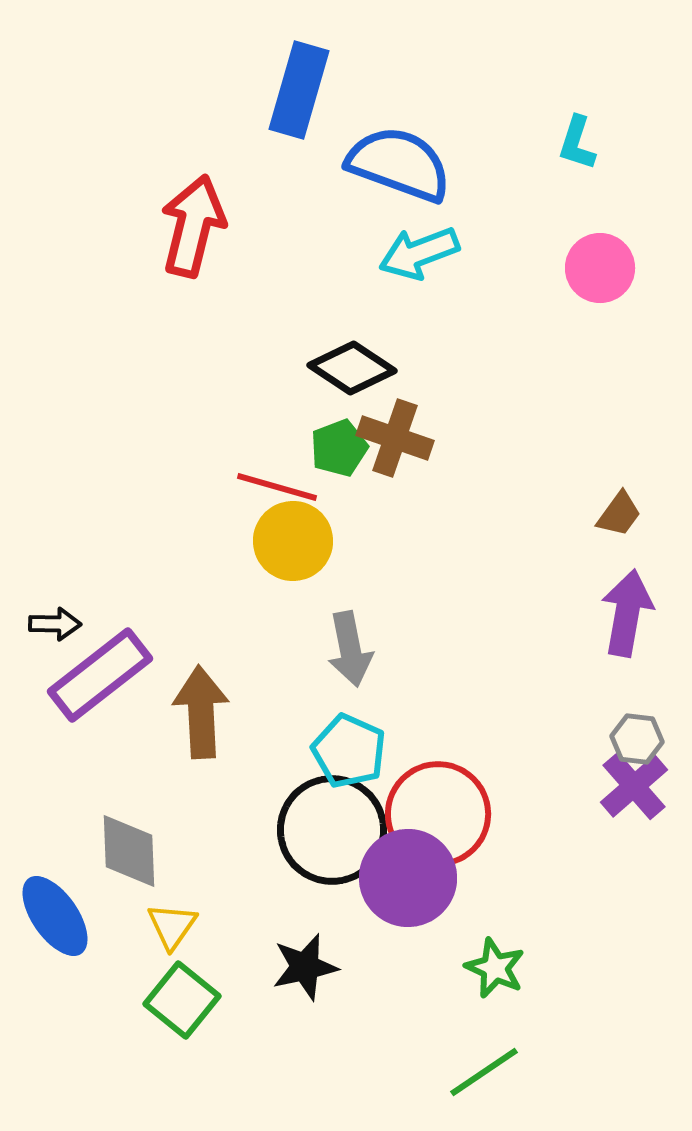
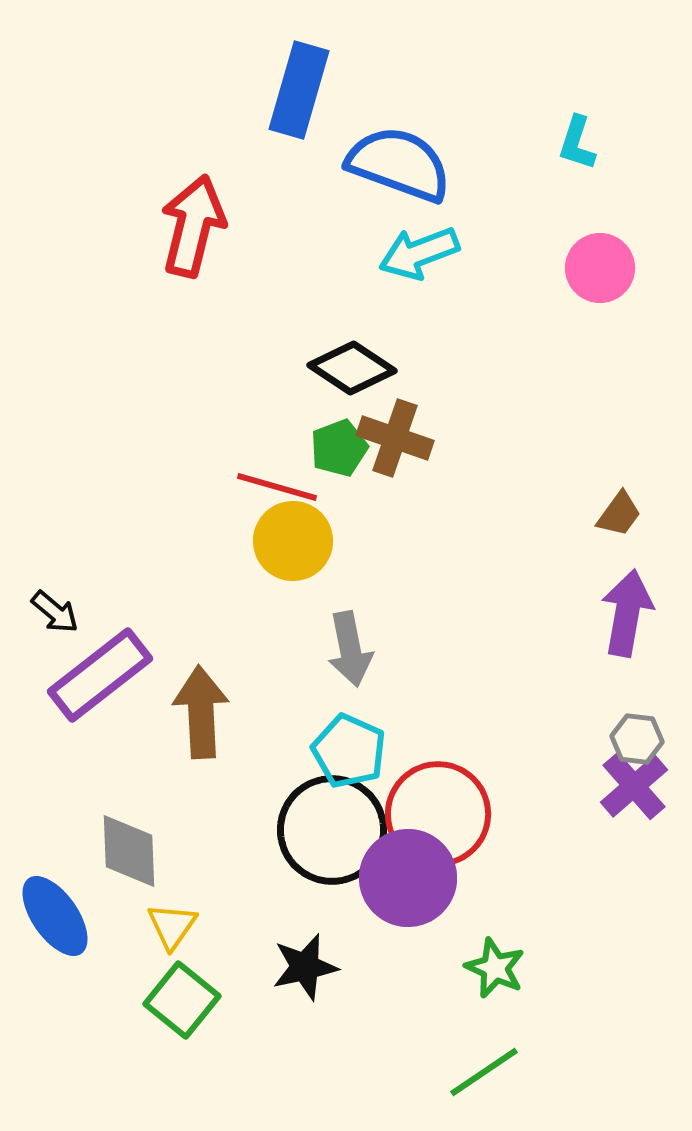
black arrow: moved 12 px up; rotated 39 degrees clockwise
